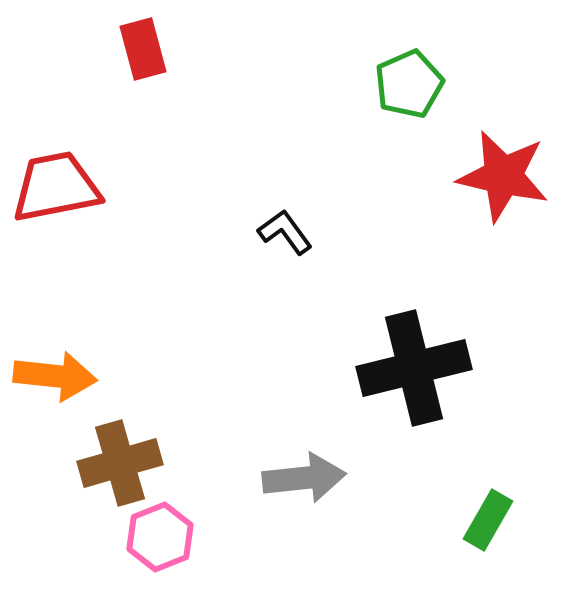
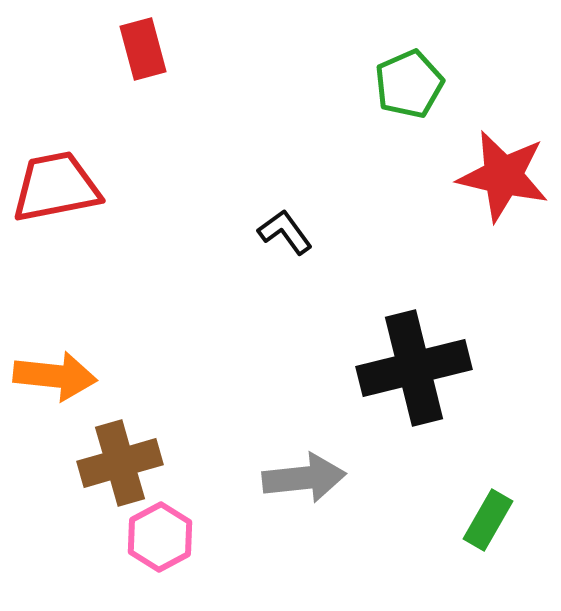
pink hexagon: rotated 6 degrees counterclockwise
